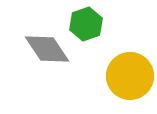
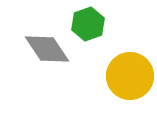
green hexagon: moved 2 px right
